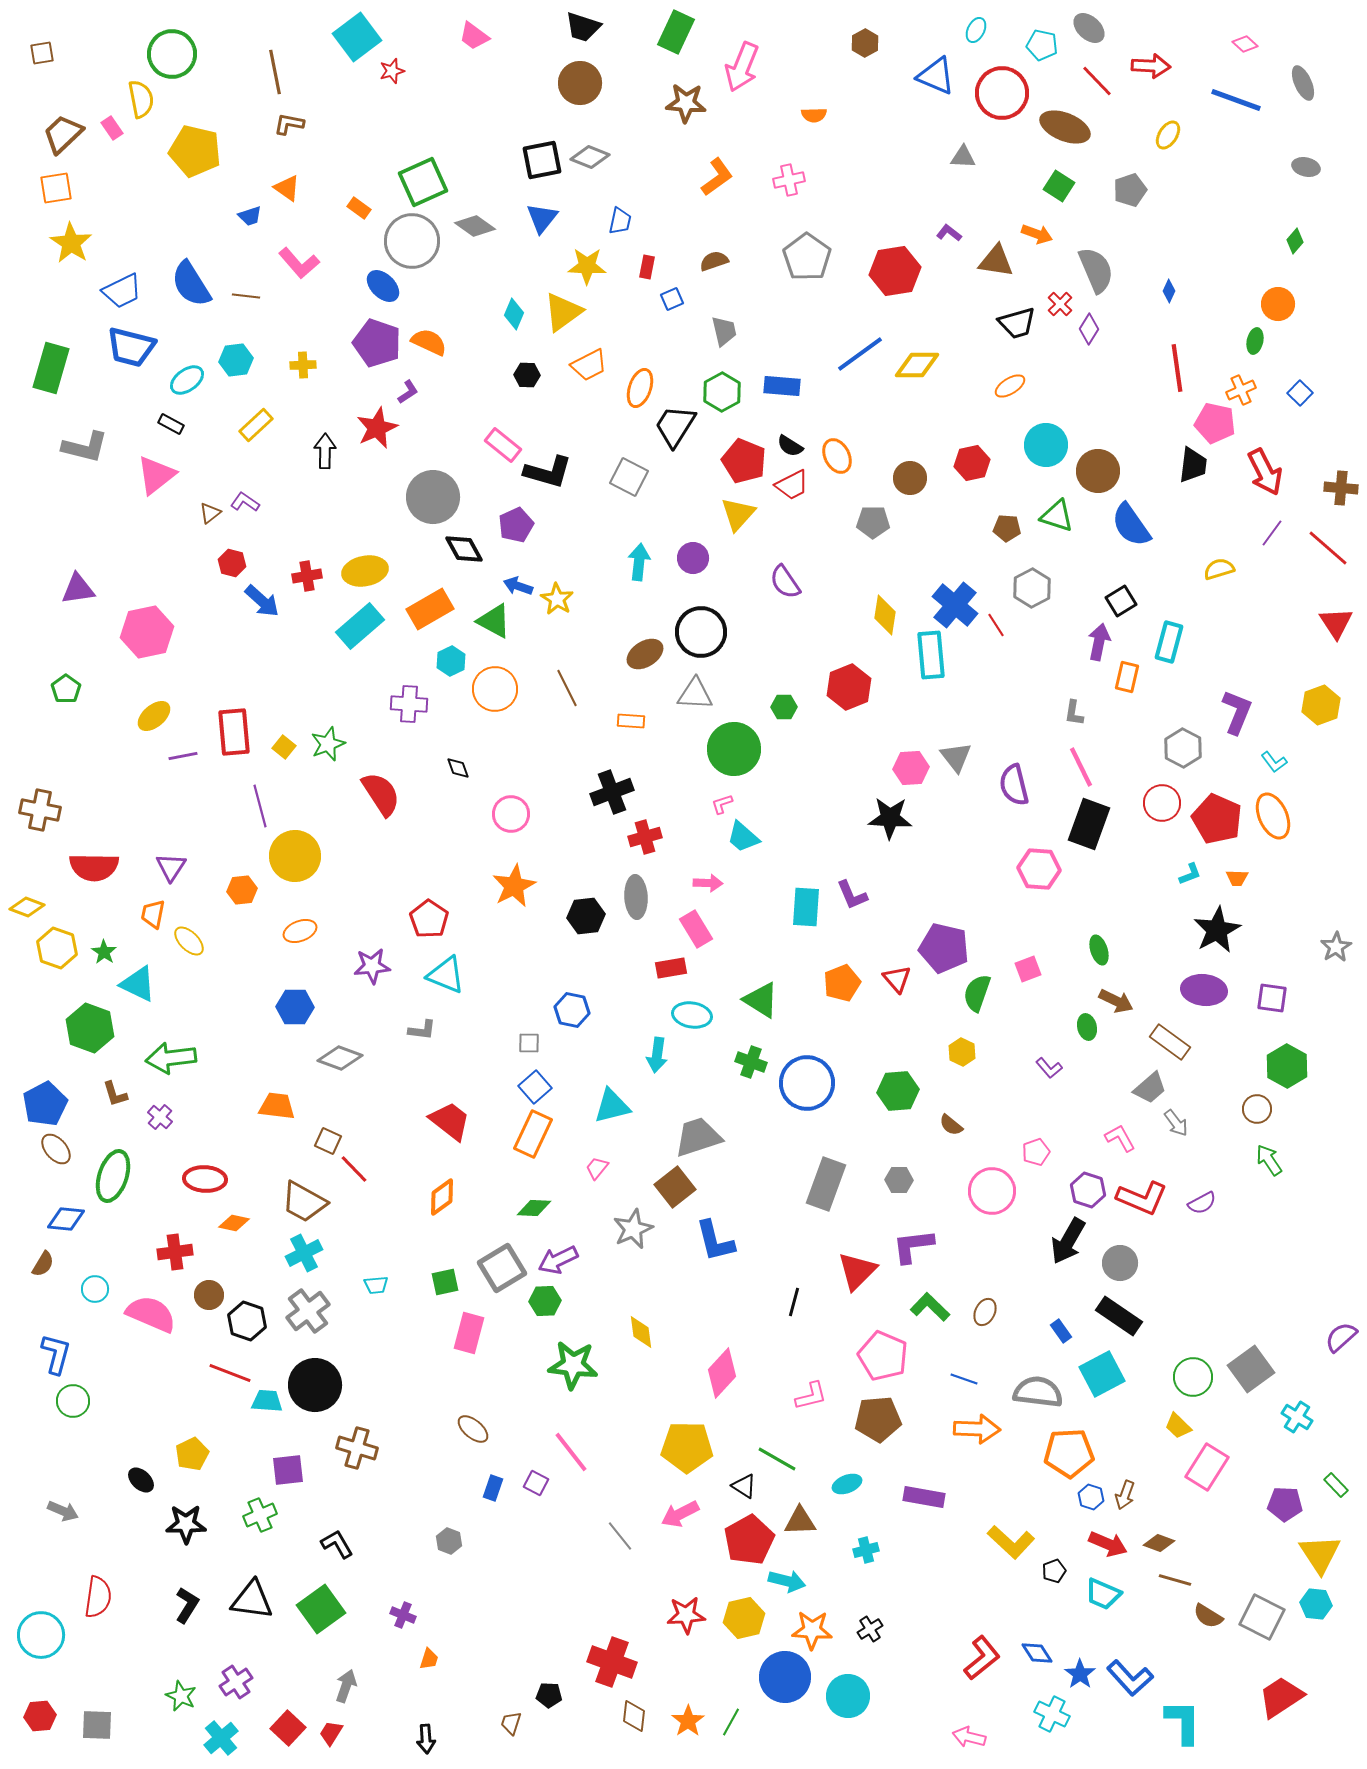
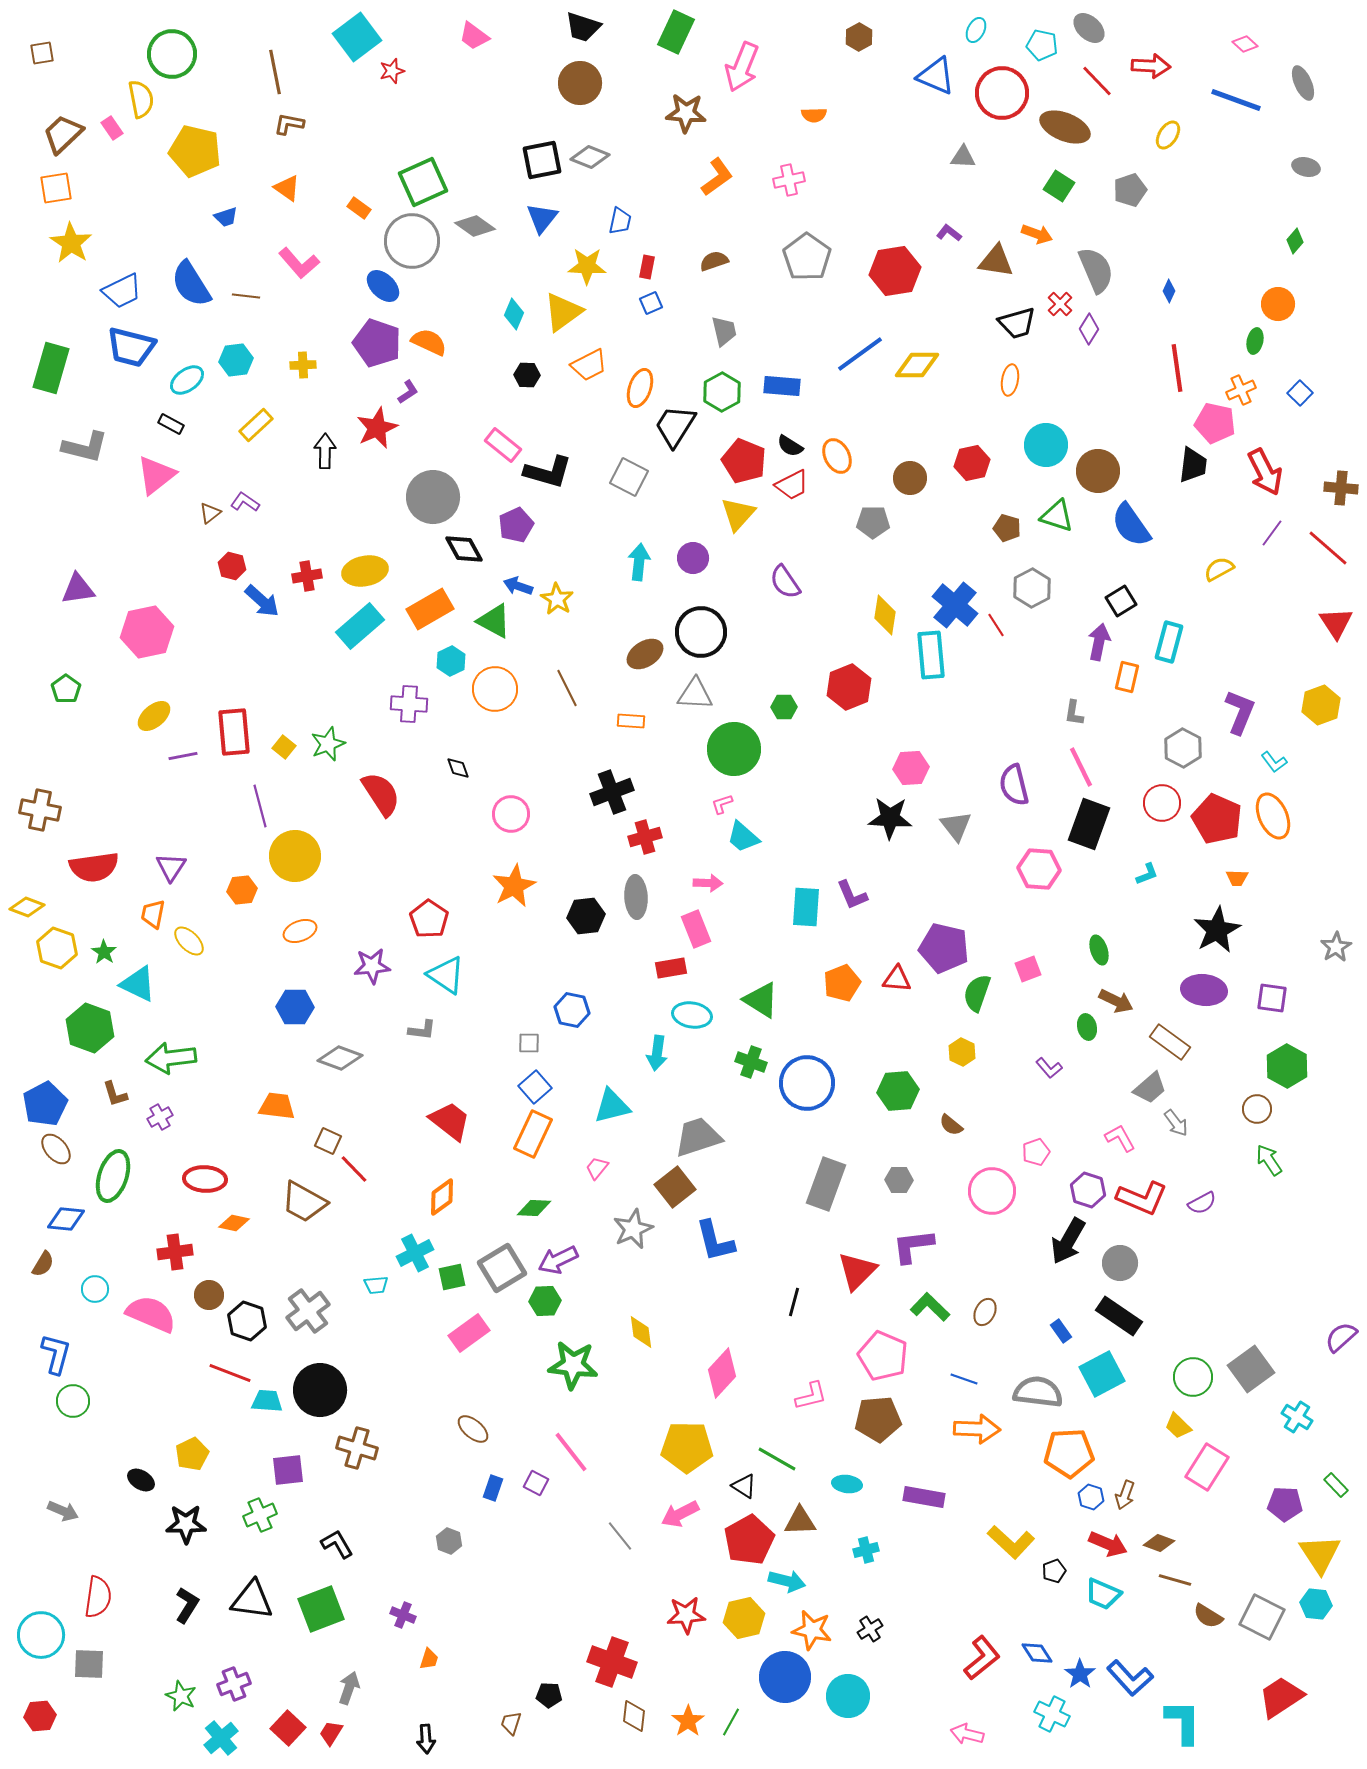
brown hexagon at (865, 43): moved 6 px left, 6 px up
brown star at (686, 103): moved 10 px down
blue trapezoid at (250, 216): moved 24 px left, 1 px down
blue square at (672, 299): moved 21 px left, 4 px down
orange ellipse at (1010, 386): moved 6 px up; rotated 48 degrees counterclockwise
brown pentagon at (1007, 528): rotated 12 degrees clockwise
red hexagon at (232, 563): moved 3 px down
yellow semicircle at (1219, 569): rotated 12 degrees counterclockwise
purple L-shape at (1237, 712): moved 3 px right
gray triangle at (956, 757): moved 69 px down
red semicircle at (94, 867): rotated 9 degrees counterclockwise
cyan L-shape at (1190, 874): moved 43 px left
pink rectangle at (696, 929): rotated 9 degrees clockwise
cyan triangle at (446, 975): rotated 12 degrees clockwise
red triangle at (897, 979): rotated 44 degrees counterclockwise
cyan arrow at (657, 1055): moved 2 px up
purple cross at (160, 1117): rotated 20 degrees clockwise
cyan cross at (304, 1253): moved 111 px right
green square at (445, 1282): moved 7 px right, 5 px up
pink rectangle at (469, 1333): rotated 39 degrees clockwise
black circle at (315, 1385): moved 5 px right, 5 px down
black ellipse at (141, 1480): rotated 12 degrees counterclockwise
cyan ellipse at (847, 1484): rotated 28 degrees clockwise
green square at (321, 1609): rotated 15 degrees clockwise
orange star at (812, 1630): rotated 9 degrees clockwise
purple cross at (236, 1682): moved 2 px left, 2 px down; rotated 12 degrees clockwise
gray arrow at (346, 1686): moved 3 px right, 2 px down
gray square at (97, 1725): moved 8 px left, 61 px up
pink arrow at (969, 1737): moved 2 px left, 3 px up
